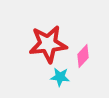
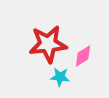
pink diamond: rotated 15 degrees clockwise
